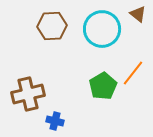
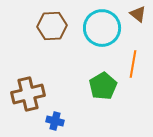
cyan circle: moved 1 px up
orange line: moved 9 px up; rotated 28 degrees counterclockwise
